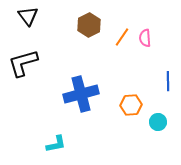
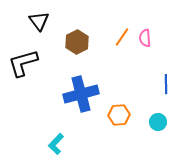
black triangle: moved 11 px right, 5 px down
brown hexagon: moved 12 px left, 17 px down
blue line: moved 2 px left, 3 px down
orange hexagon: moved 12 px left, 10 px down
cyan L-shape: rotated 145 degrees clockwise
